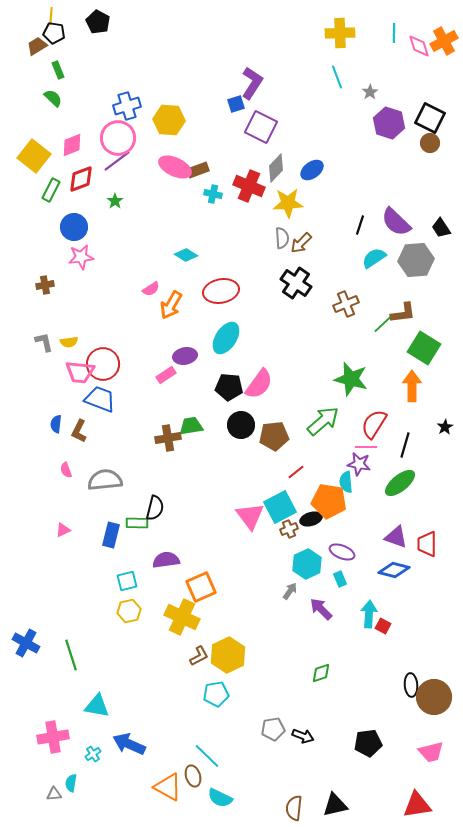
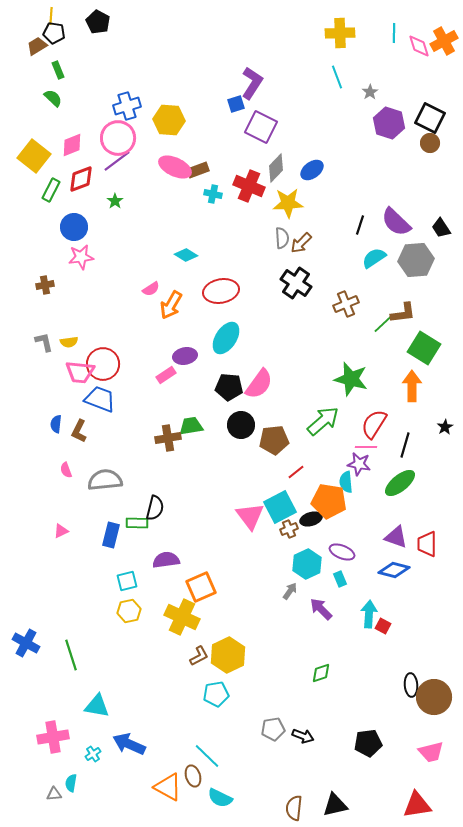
brown pentagon at (274, 436): moved 4 px down
pink triangle at (63, 530): moved 2 px left, 1 px down
